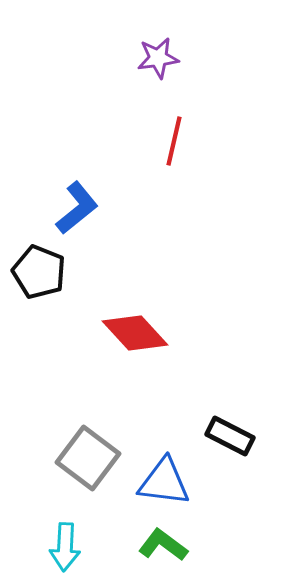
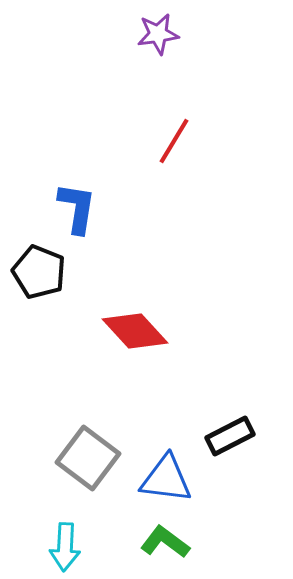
purple star: moved 24 px up
red line: rotated 18 degrees clockwise
blue L-shape: rotated 42 degrees counterclockwise
red diamond: moved 2 px up
black rectangle: rotated 54 degrees counterclockwise
blue triangle: moved 2 px right, 3 px up
green L-shape: moved 2 px right, 3 px up
